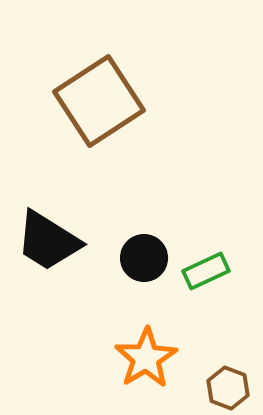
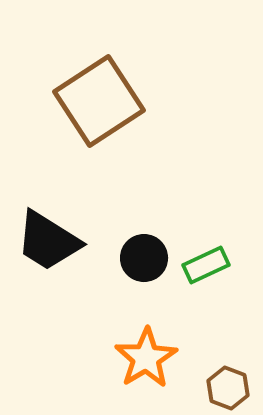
green rectangle: moved 6 px up
